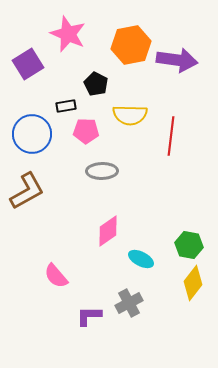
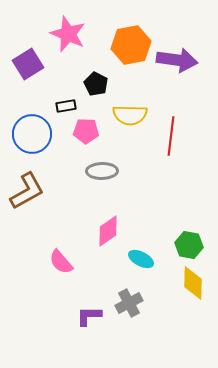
pink semicircle: moved 5 px right, 14 px up
yellow diamond: rotated 36 degrees counterclockwise
